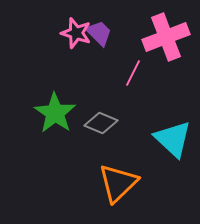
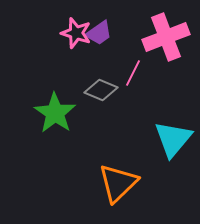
purple trapezoid: rotated 100 degrees clockwise
gray diamond: moved 33 px up
cyan triangle: rotated 27 degrees clockwise
